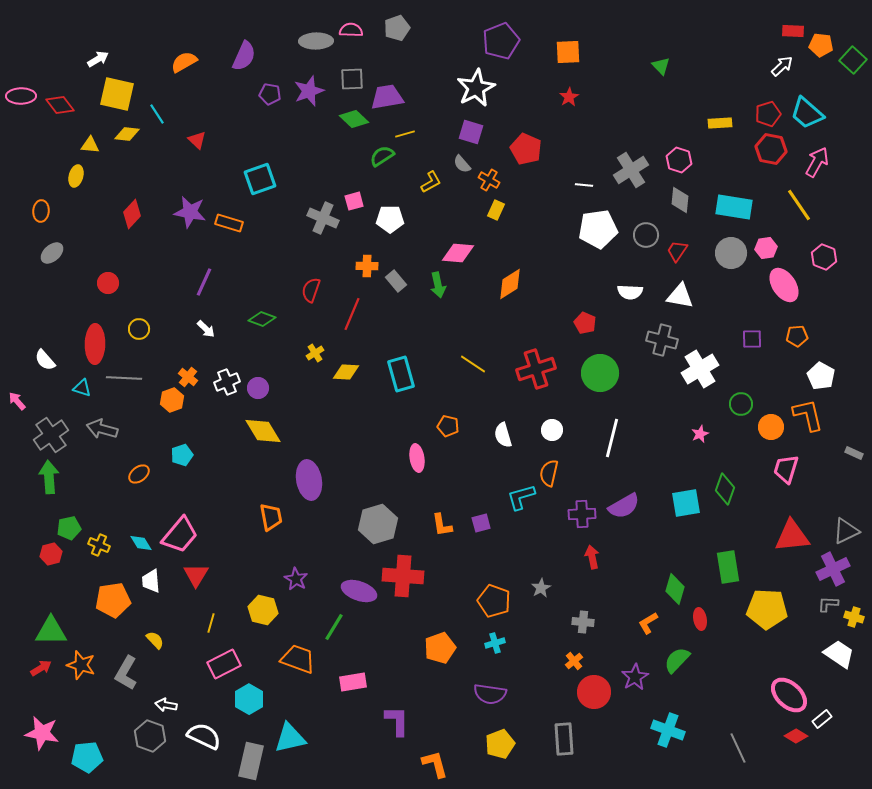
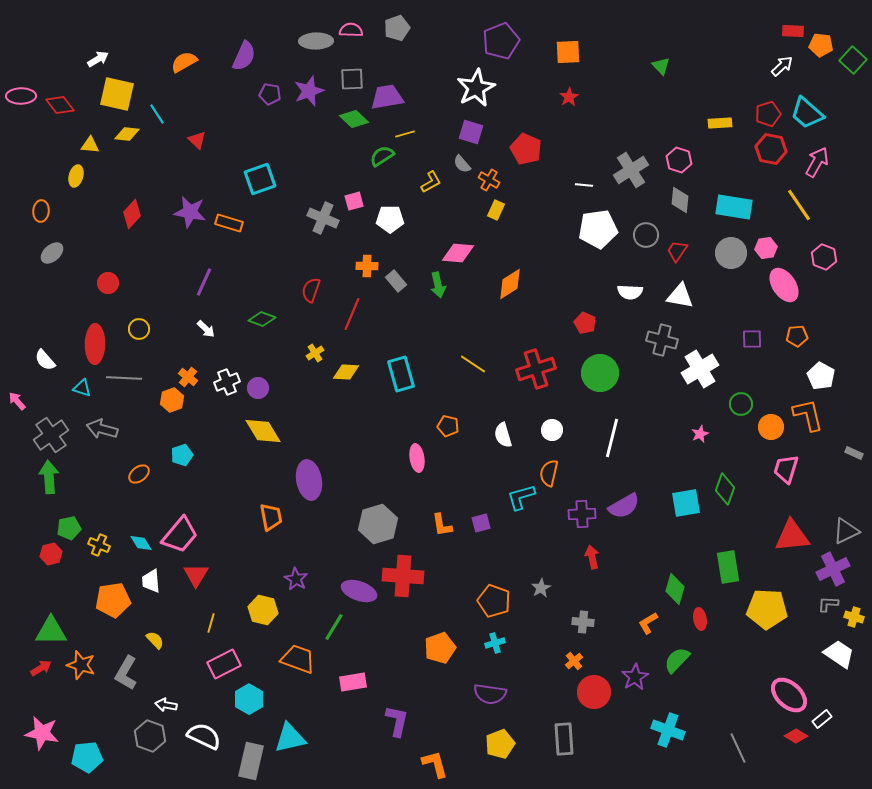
purple L-shape at (397, 721): rotated 12 degrees clockwise
